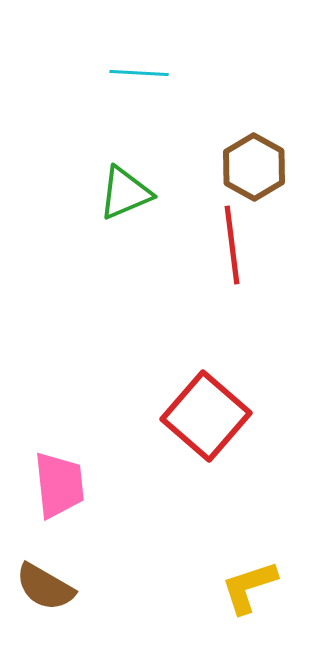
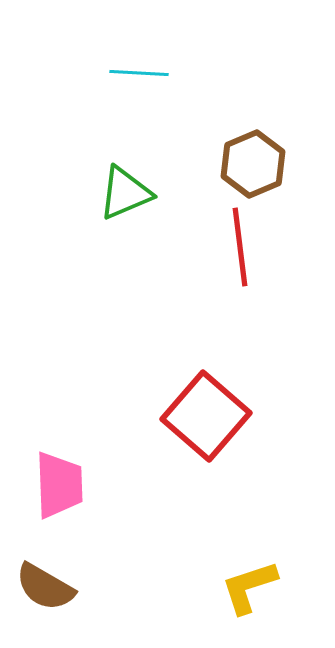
brown hexagon: moved 1 px left, 3 px up; rotated 8 degrees clockwise
red line: moved 8 px right, 2 px down
pink trapezoid: rotated 4 degrees clockwise
